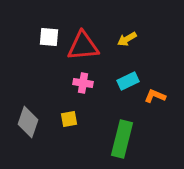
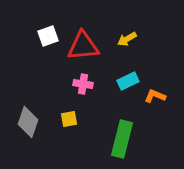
white square: moved 1 px left, 1 px up; rotated 25 degrees counterclockwise
pink cross: moved 1 px down
